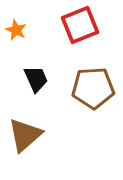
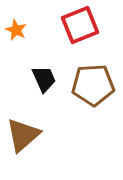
black trapezoid: moved 8 px right
brown pentagon: moved 3 px up
brown triangle: moved 2 px left
